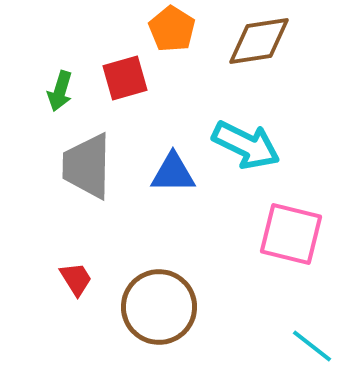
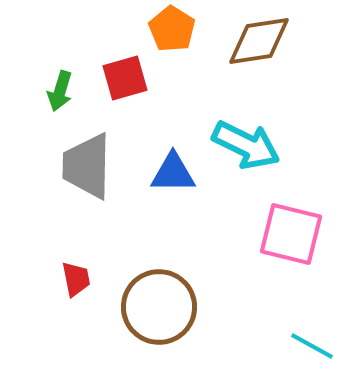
red trapezoid: rotated 21 degrees clockwise
cyan line: rotated 9 degrees counterclockwise
